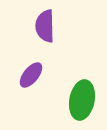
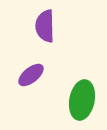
purple ellipse: rotated 12 degrees clockwise
